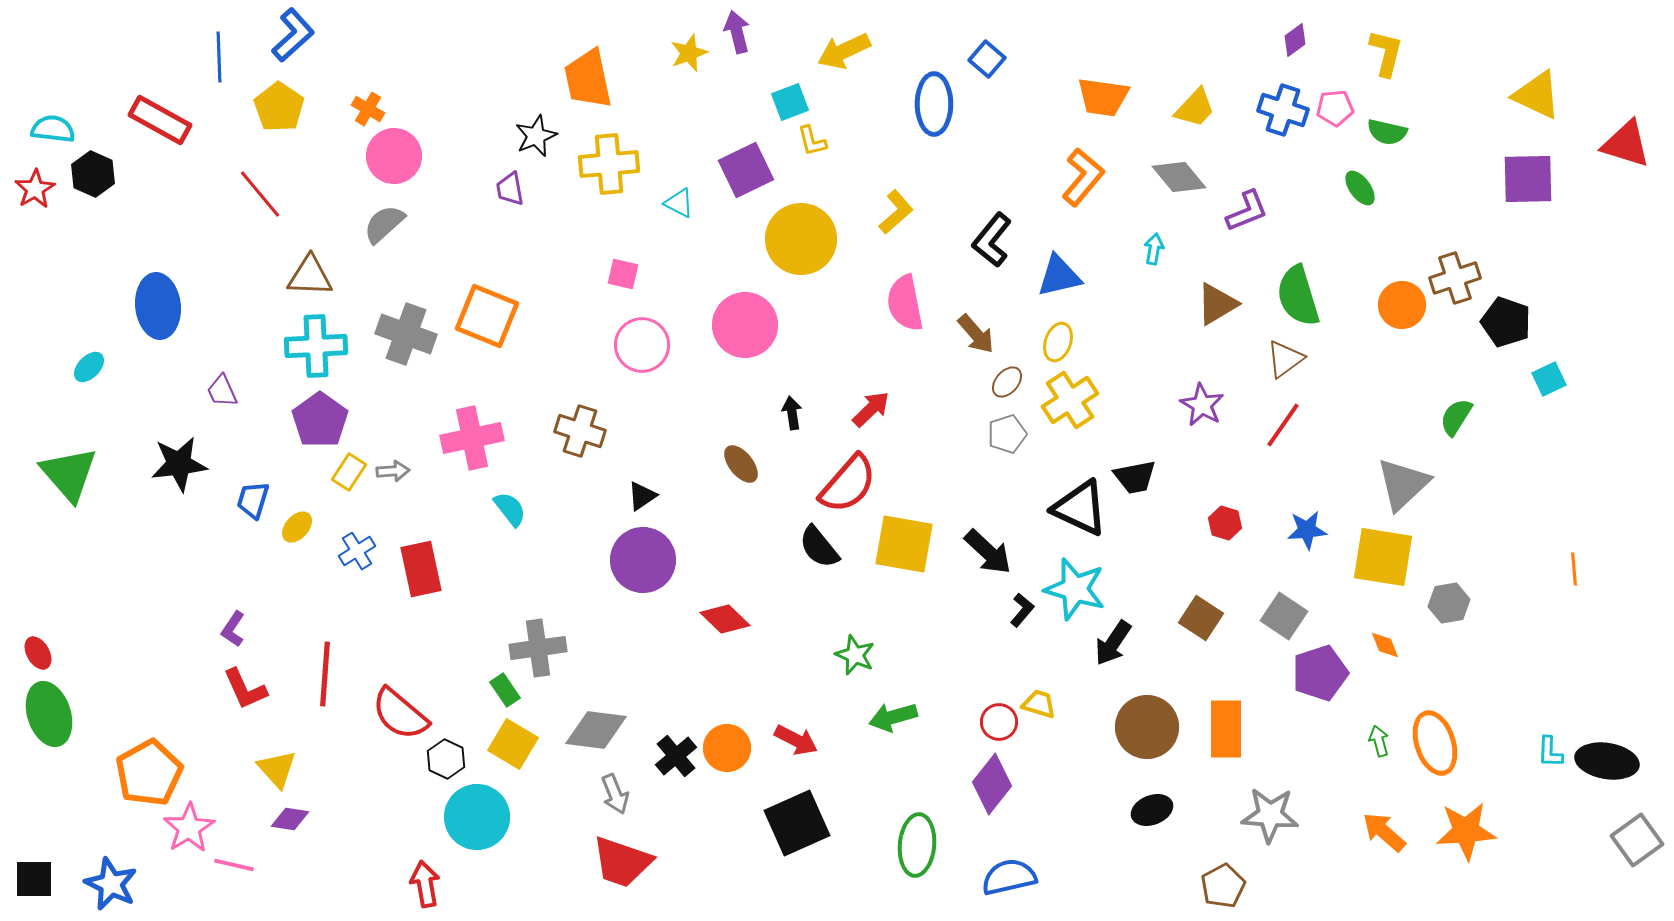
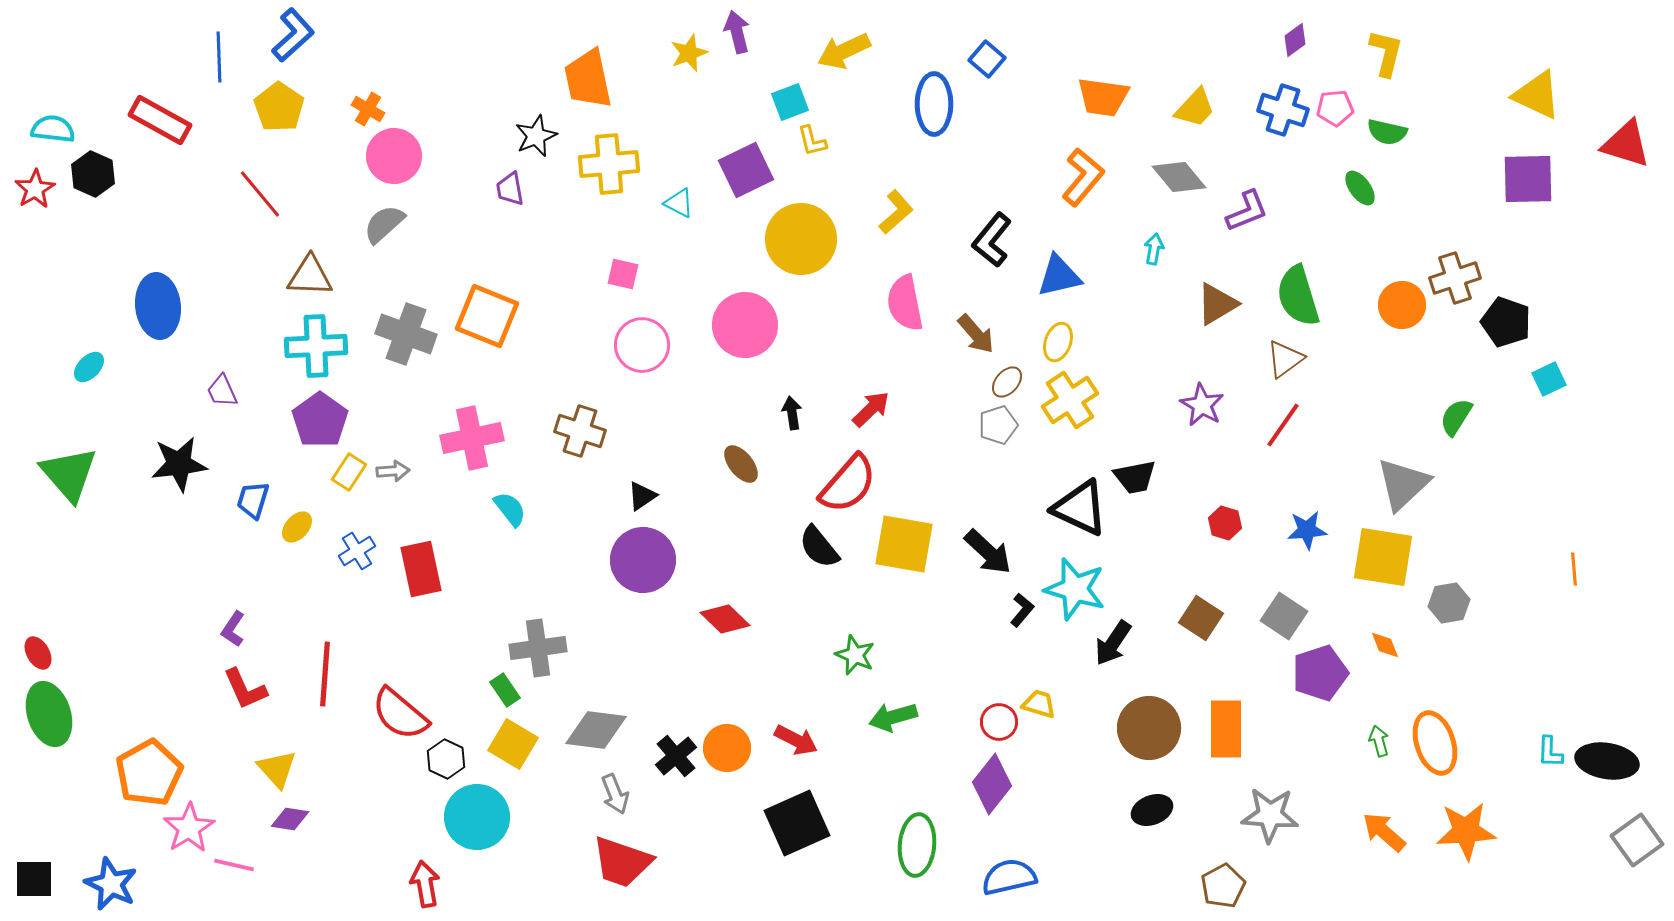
gray pentagon at (1007, 434): moved 9 px left, 9 px up
brown circle at (1147, 727): moved 2 px right, 1 px down
